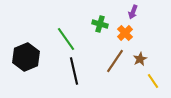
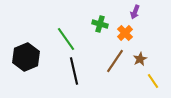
purple arrow: moved 2 px right
